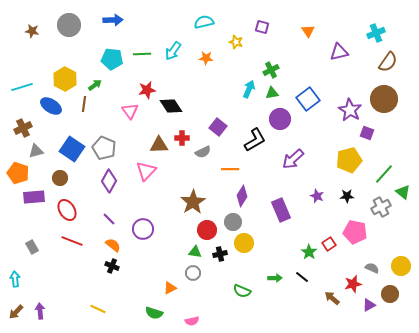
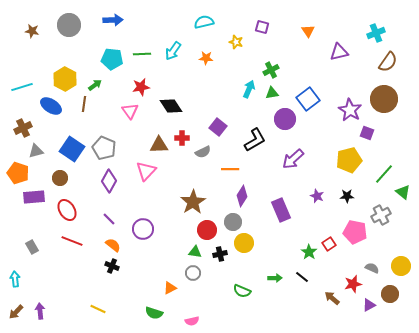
red star at (147, 90): moved 6 px left, 3 px up
purple circle at (280, 119): moved 5 px right
gray cross at (381, 207): moved 8 px down
